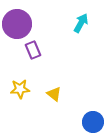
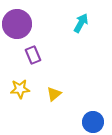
purple rectangle: moved 5 px down
yellow triangle: rotated 42 degrees clockwise
